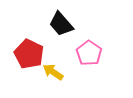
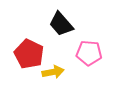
pink pentagon: rotated 30 degrees counterclockwise
yellow arrow: rotated 135 degrees clockwise
